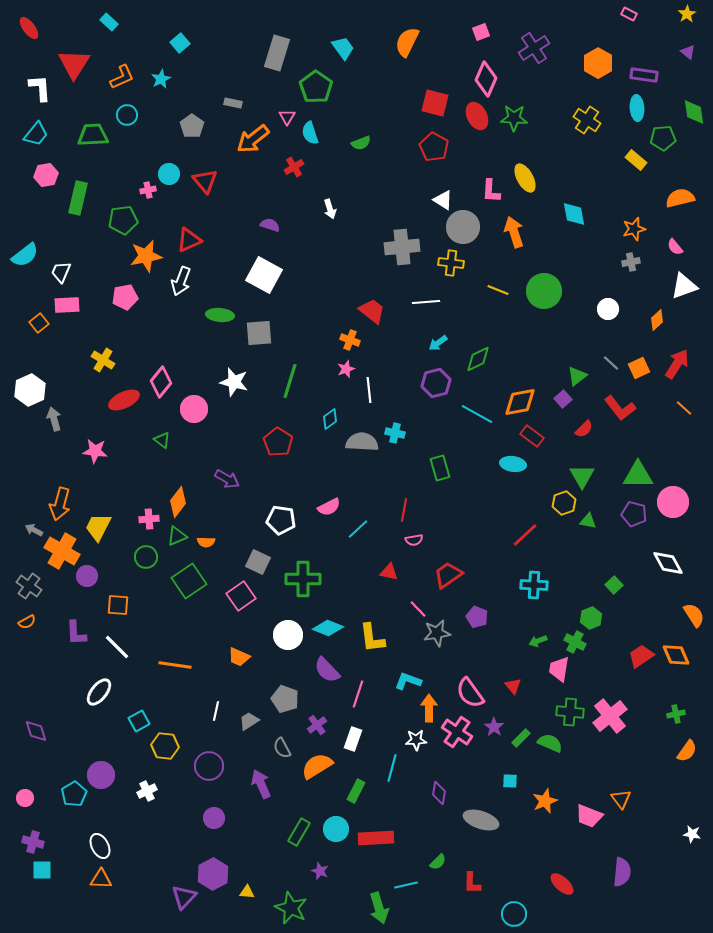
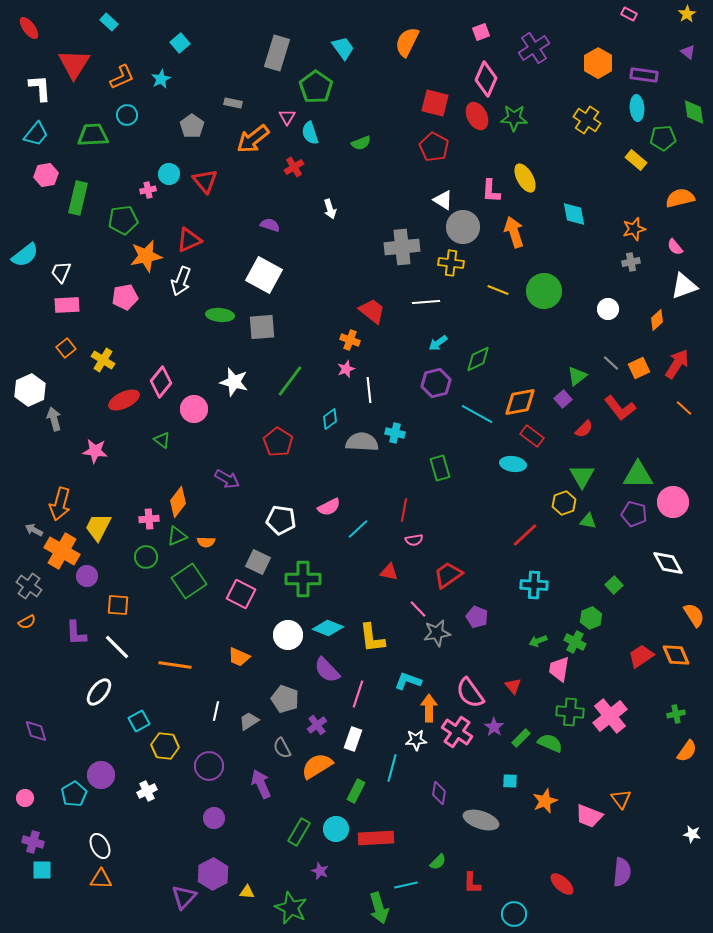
orange square at (39, 323): moved 27 px right, 25 px down
gray square at (259, 333): moved 3 px right, 6 px up
green line at (290, 381): rotated 20 degrees clockwise
pink square at (241, 596): moved 2 px up; rotated 28 degrees counterclockwise
